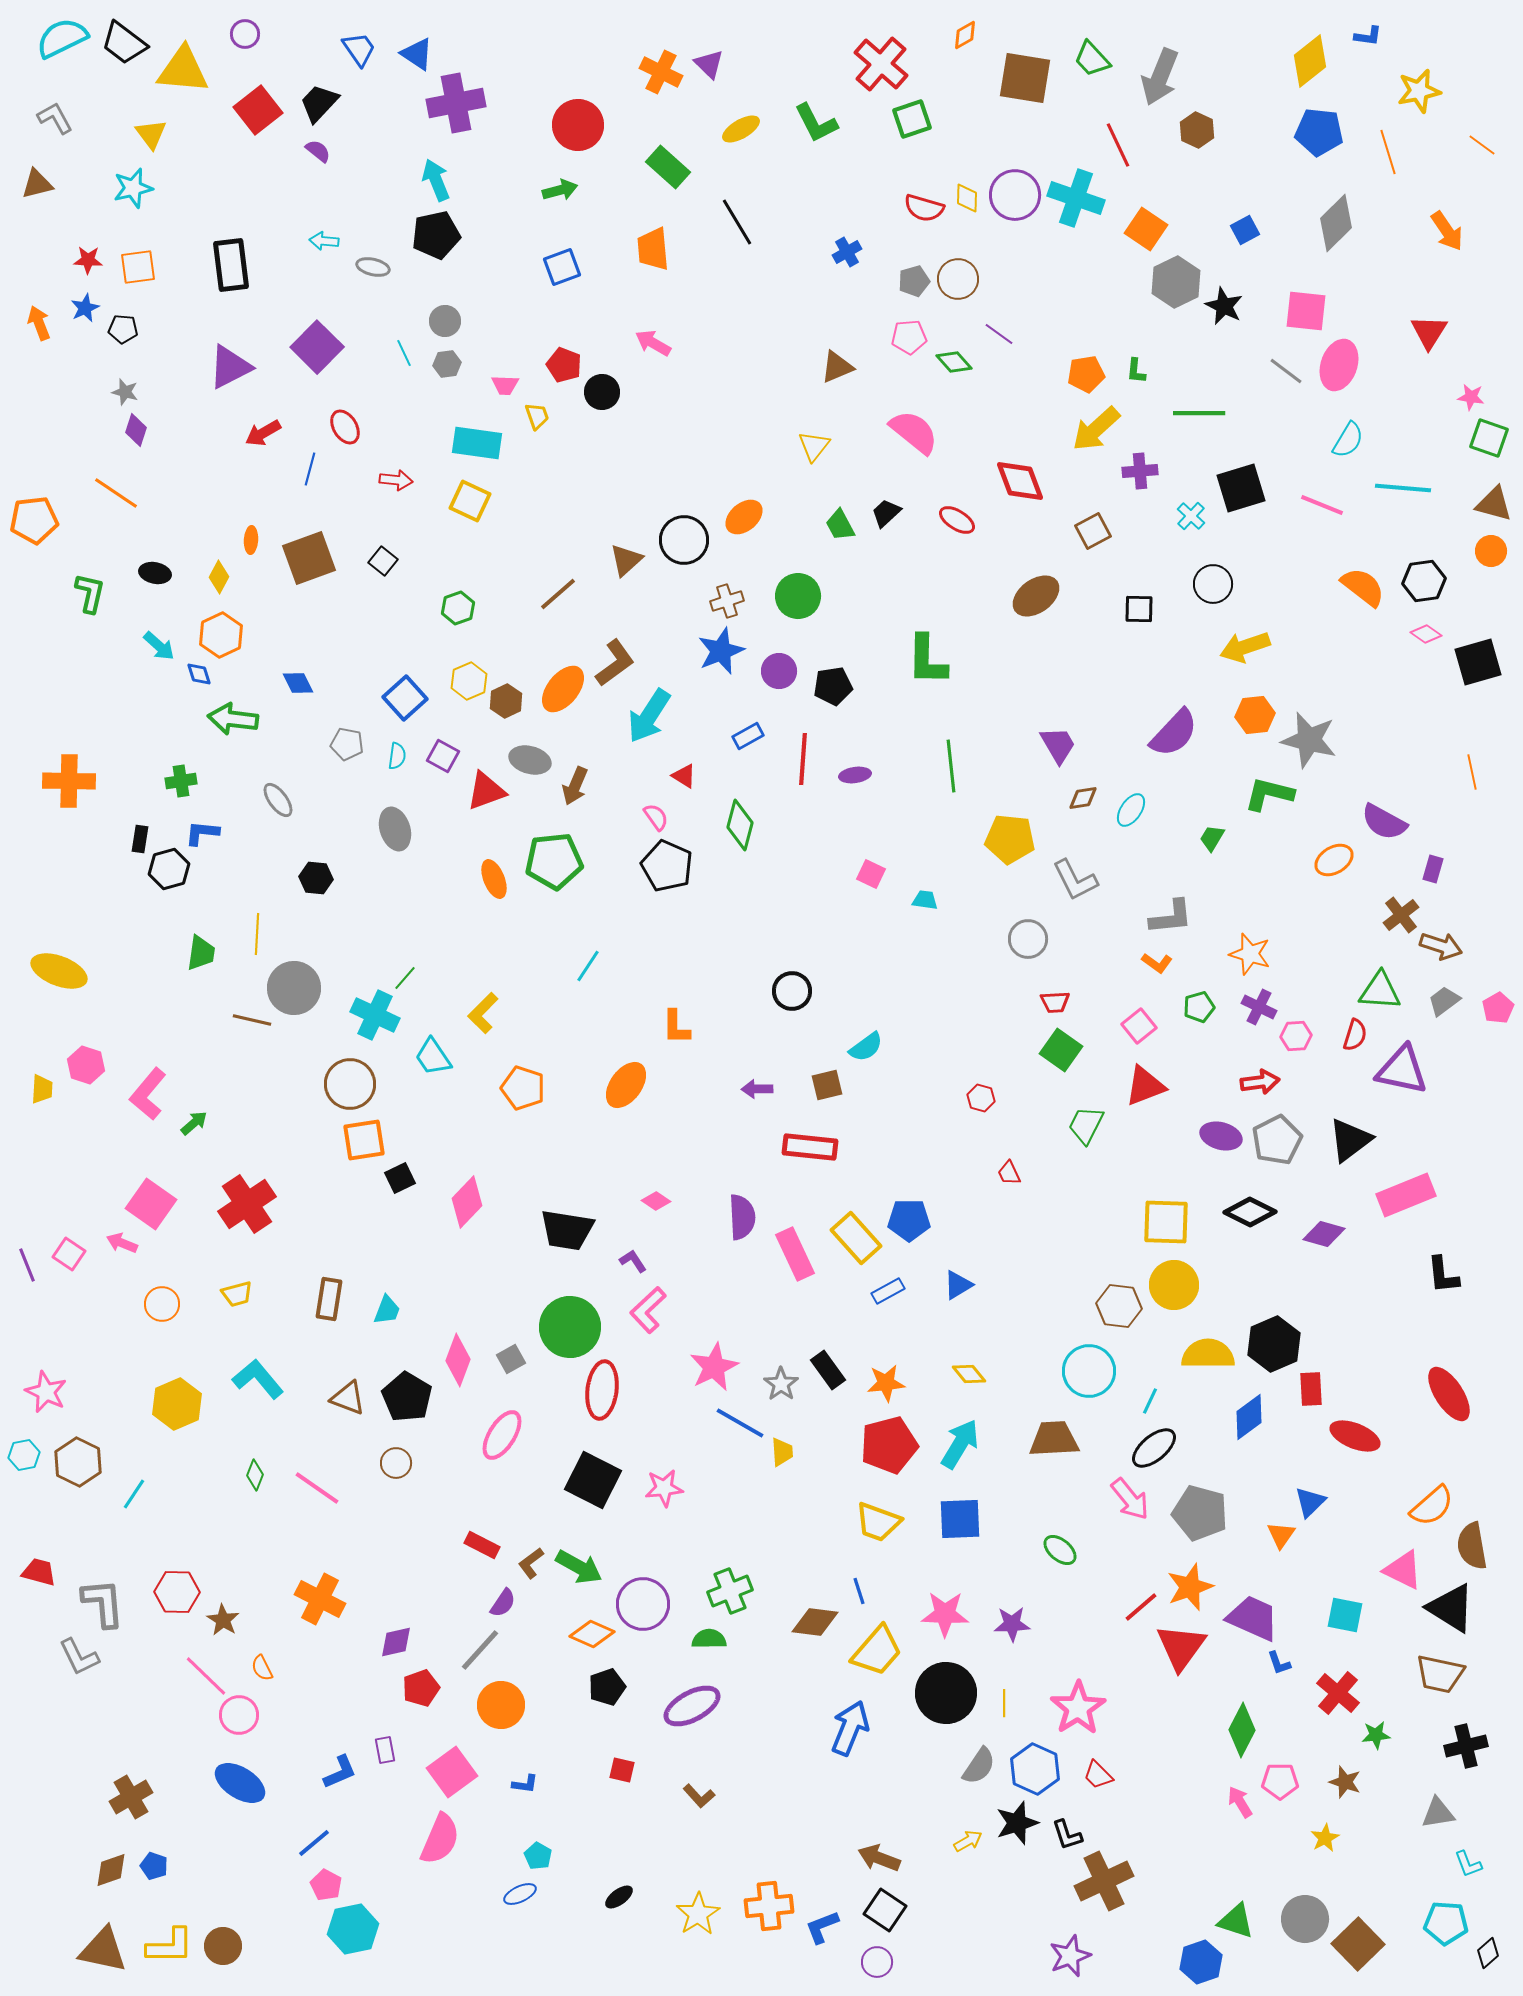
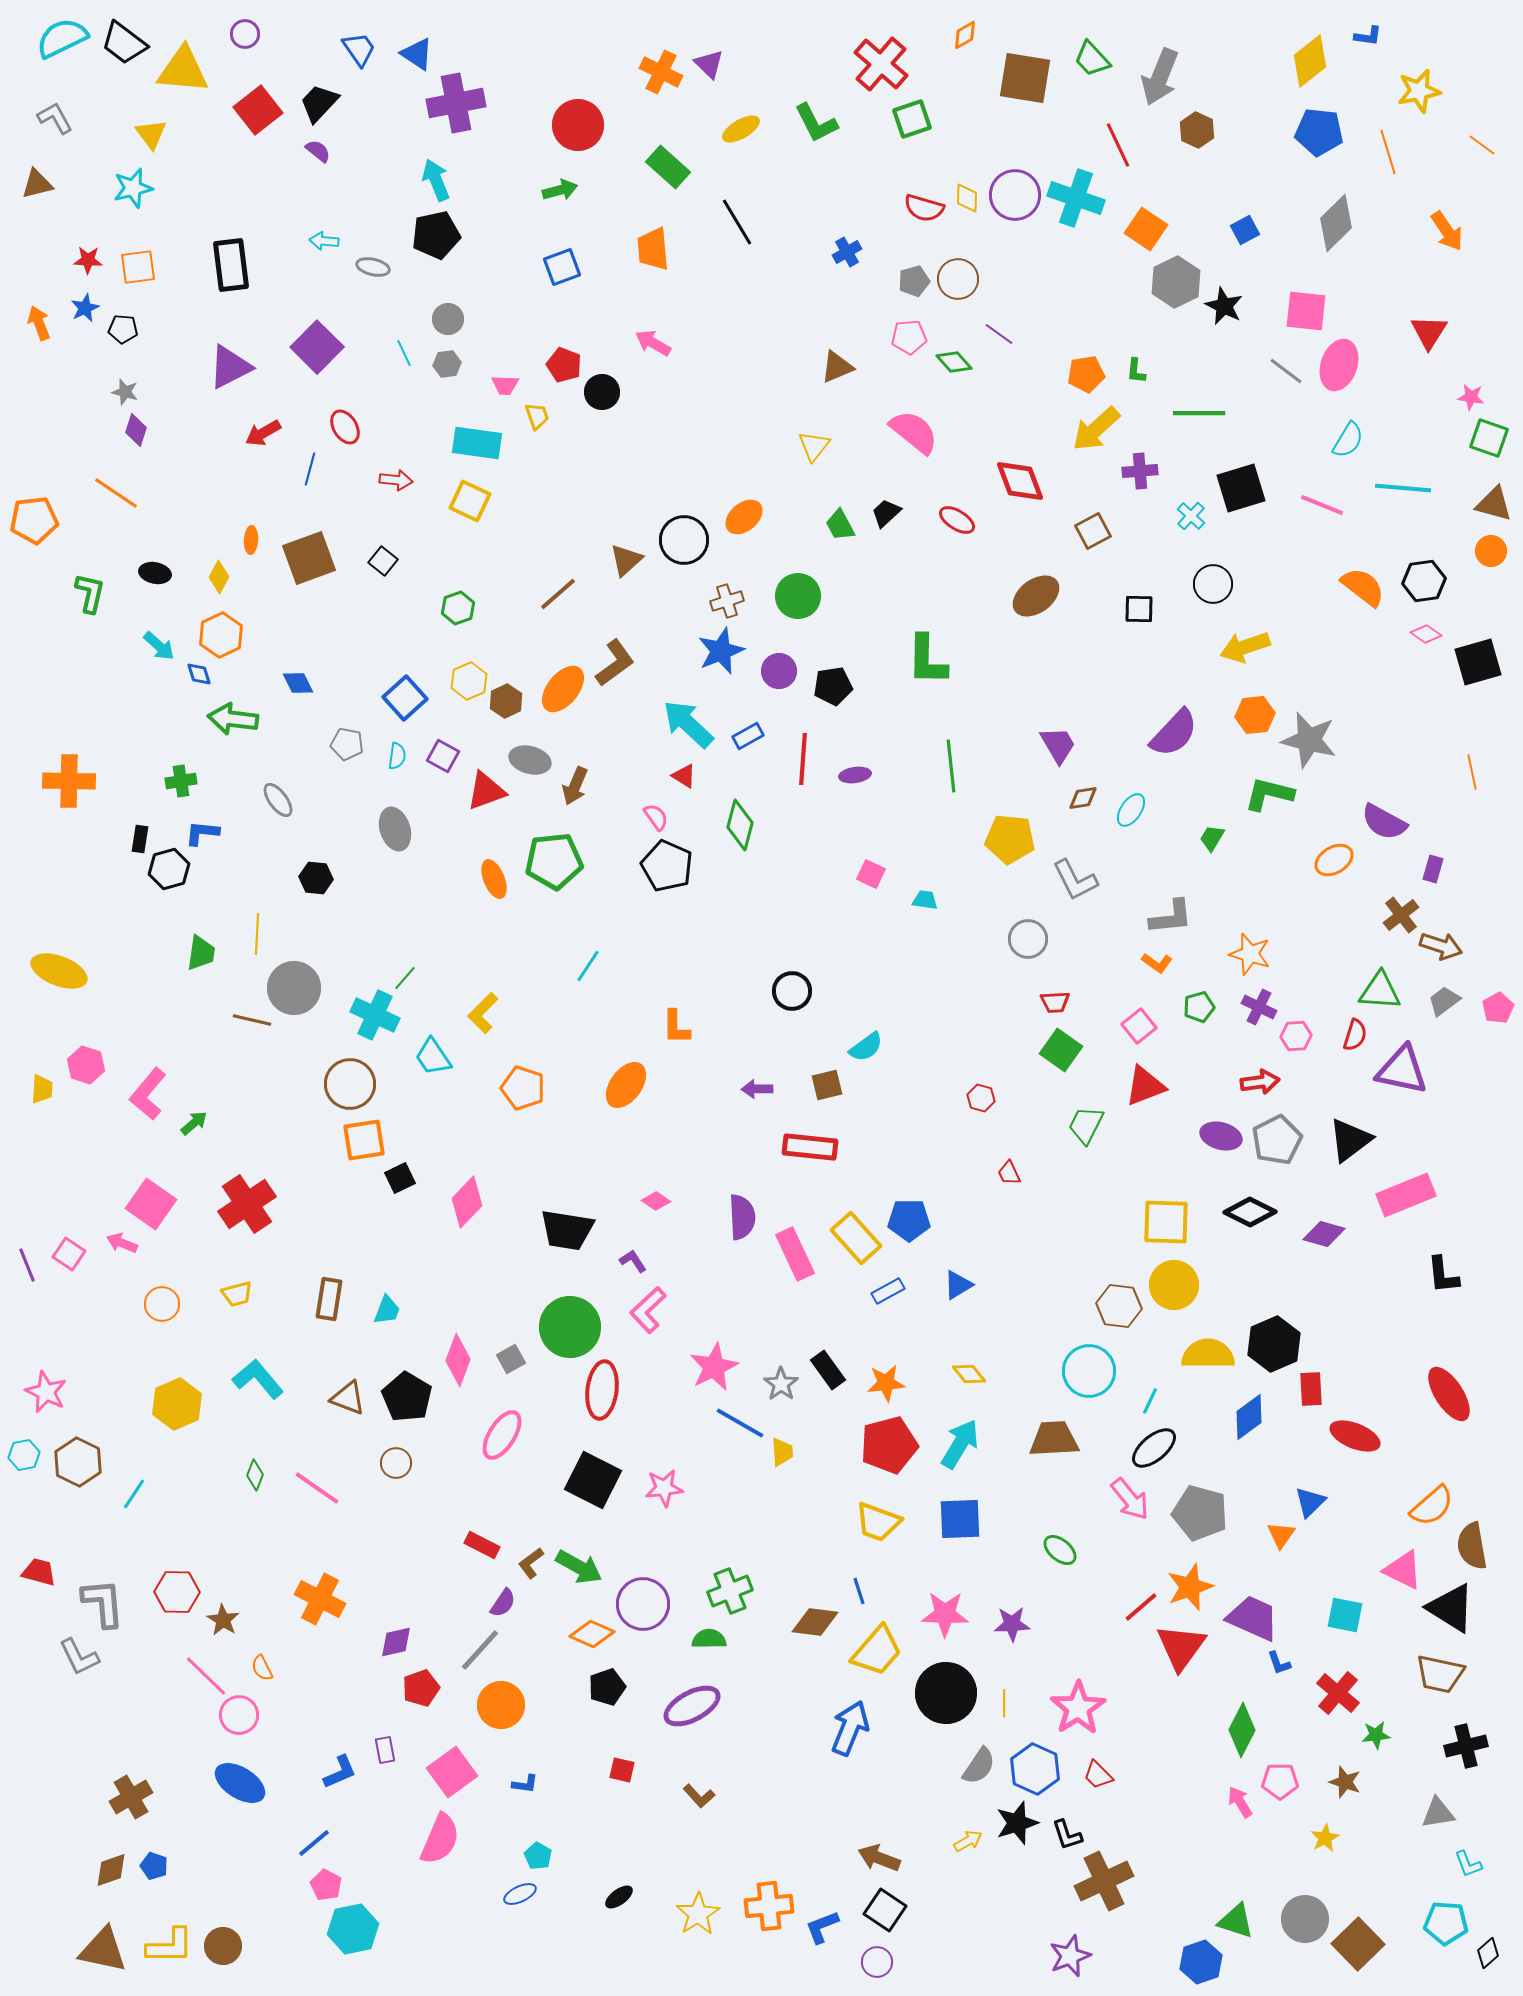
gray circle at (445, 321): moved 3 px right, 2 px up
cyan arrow at (649, 716): moved 39 px right, 8 px down; rotated 100 degrees clockwise
